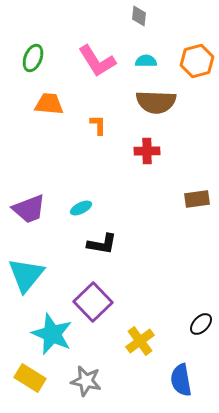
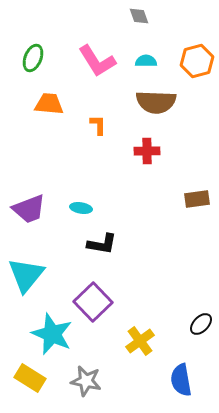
gray diamond: rotated 25 degrees counterclockwise
cyan ellipse: rotated 35 degrees clockwise
